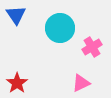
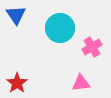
pink triangle: rotated 18 degrees clockwise
